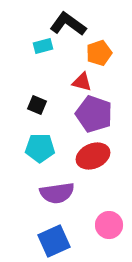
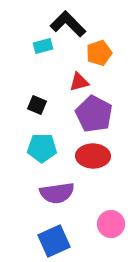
black L-shape: rotated 9 degrees clockwise
red triangle: moved 3 px left; rotated 30 degrees counterclockwise
purple pentagon: rotated 9 degrees clockwise
cyan pentagon: moved 2 px right
red ellipse: rotated 24 degrees clockwise
pink circle: moved 2 px right, 1 px up
